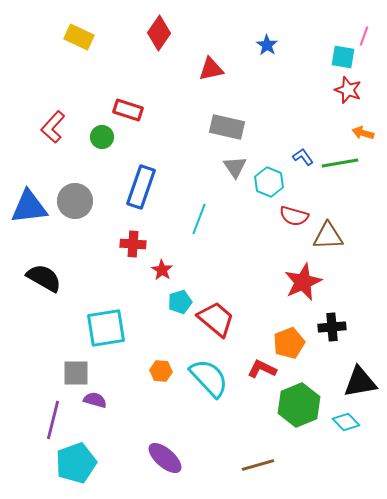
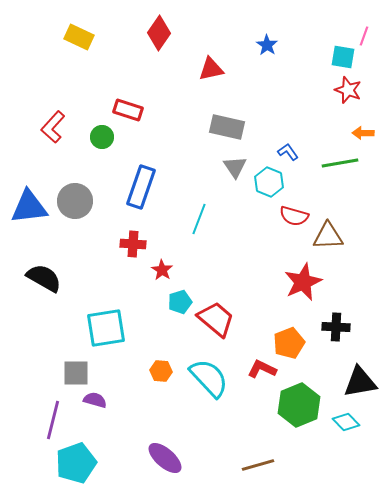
orange arrow at (363, 133): rotated 15 degrees counterclockwise
blue L-shape at (303, 157): moved 15 px left, 5 px up
black cross at (332, 327): moved 4 px right; rotated 8 degrees clockwise
